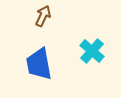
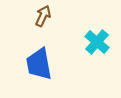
cyan cross: moved 5 px right, 9 px up
